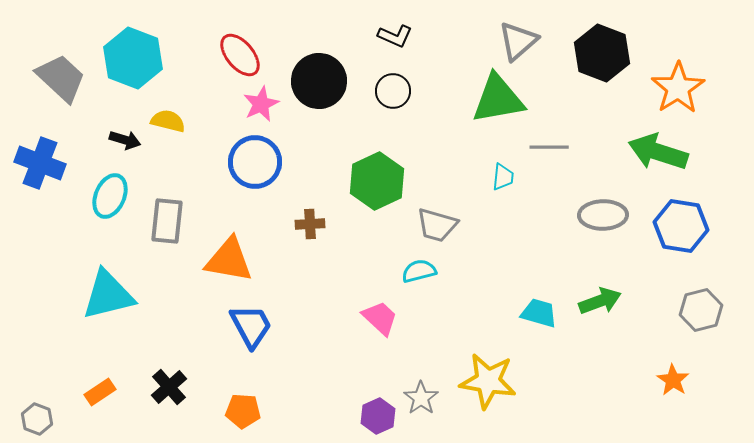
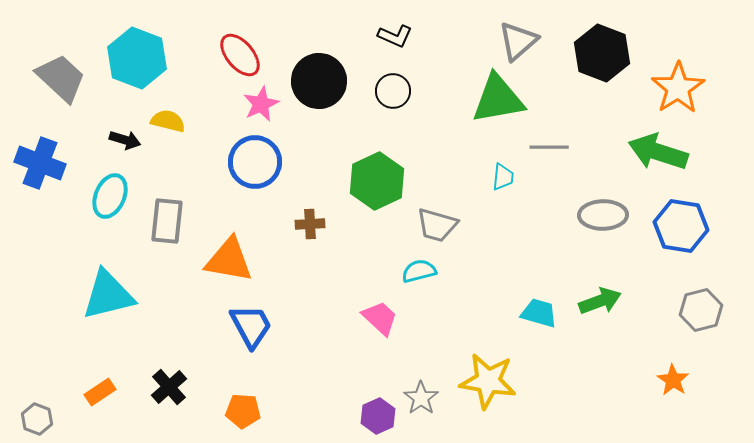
cyan hexagon at (133, 58): moved 4 px right
